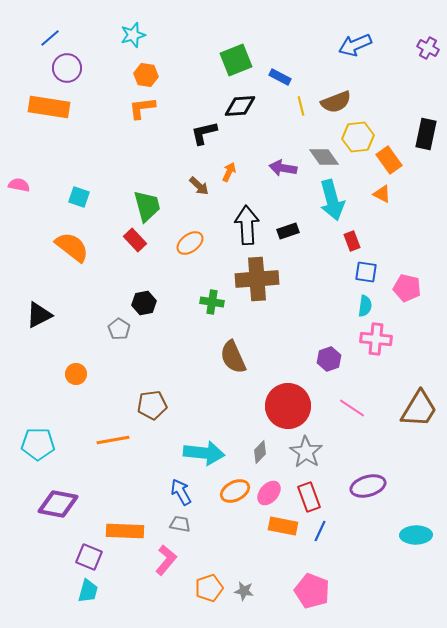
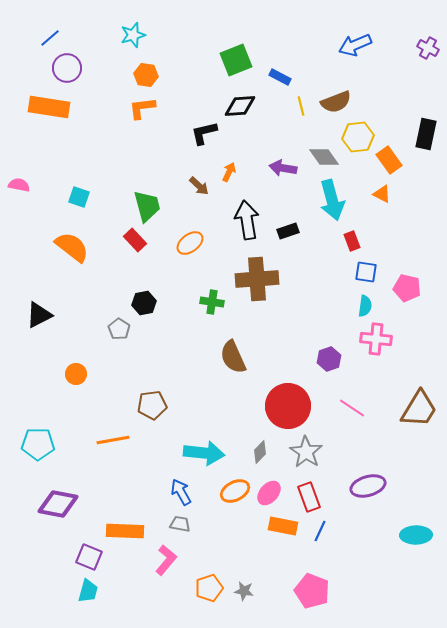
black arrow at (247, 225): moved 5 px up; rotated 6 degrees counterclockwise
